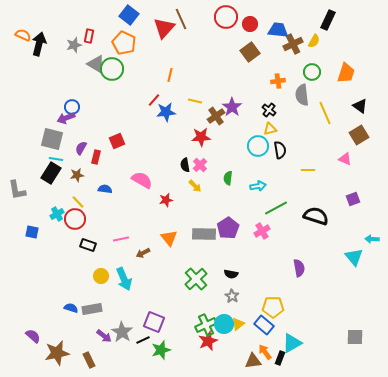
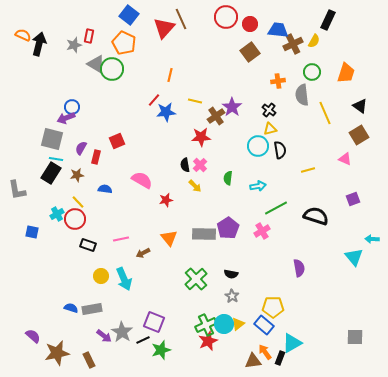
yellow line at (308, 170): rotated 16 degrees counterclockwise
